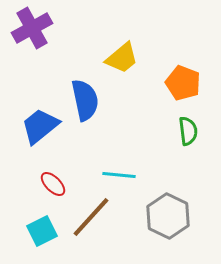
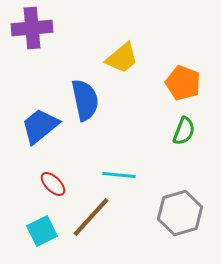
purple cross: rotated 24 degrees clockwise
green semicircle: moved 4 px left; rotated 28 degrees clockwise
gray hexagon: moved 12 px right, 3 px up; rotated 18 degrees clockwise
